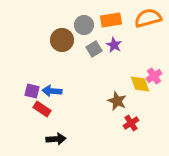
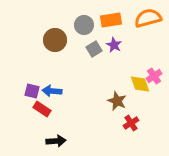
brown circle: moved 7 px left
black arrow: moved 2 px down
